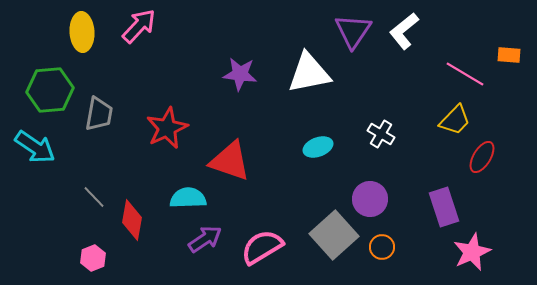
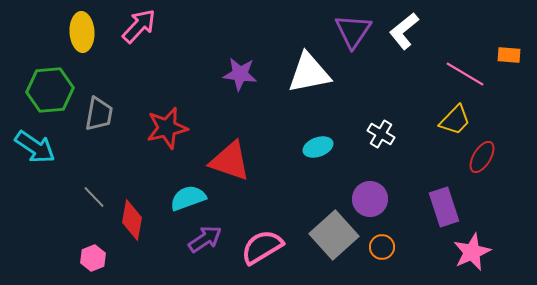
red star: rotated 12 degrees clockwise
cyan semicircle: rotated 18 degrees counterclockwise
